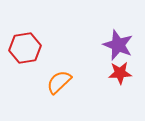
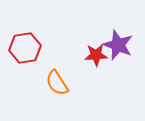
red star: moved 24 px left, 18 px up
orange semicircle: moved 2 px left, 1 px down; rotated 80 degrees counterclockwise
